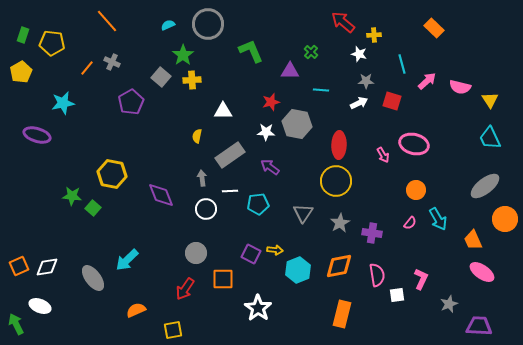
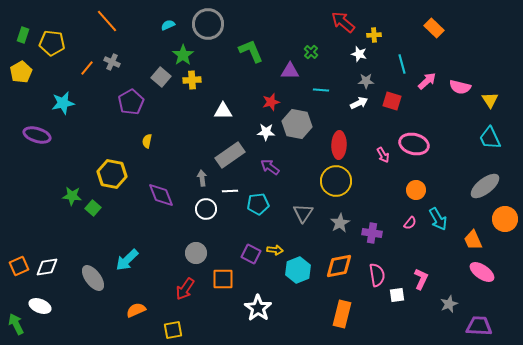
yellow semicircle at (197, 136): moved 50 px left, 5 px down
